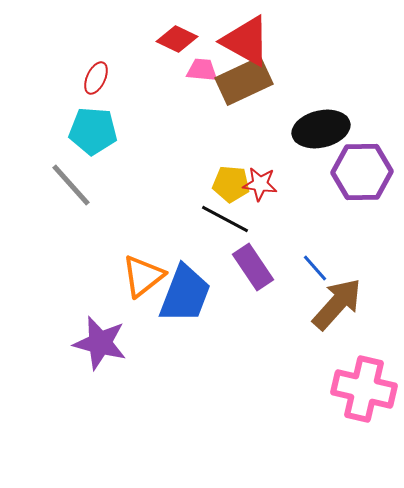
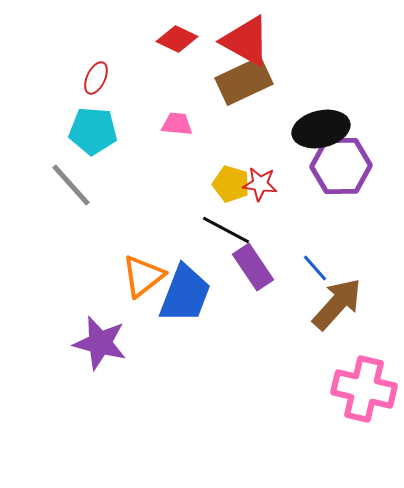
pink trapezoid: moved 25 px left, 54 px down
purple hexagon: moved 21 px left, 6 px up
yellow pentagon: rotated 12 degrees clockwise
black line: moved 1 px right, 11 px down
